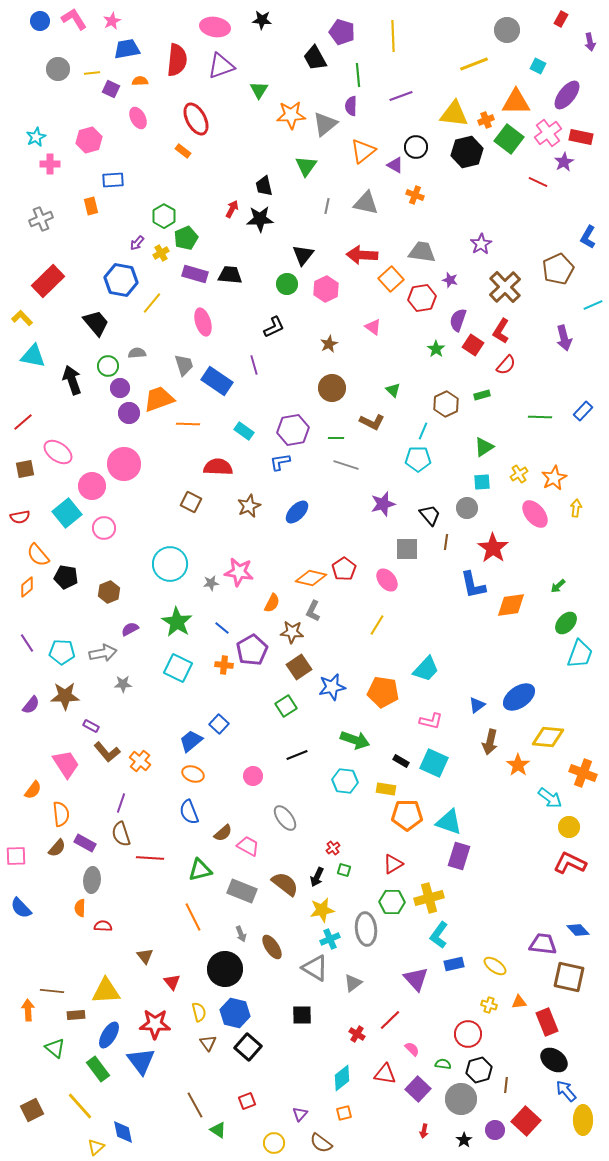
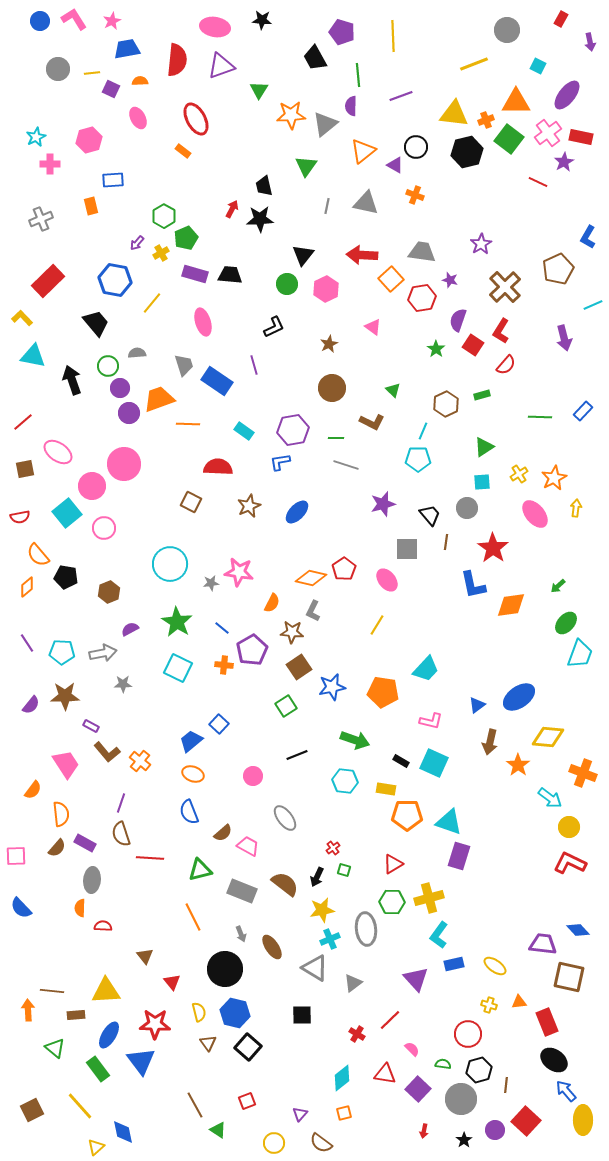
blue hexagon at (121, 280): moved 6 px left
